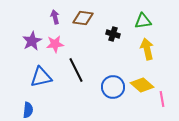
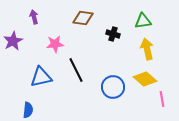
purple arrow: moved 21 px left
purple star: moved 19 px left
yellow diamond: moved 3 px right, 6 px up
